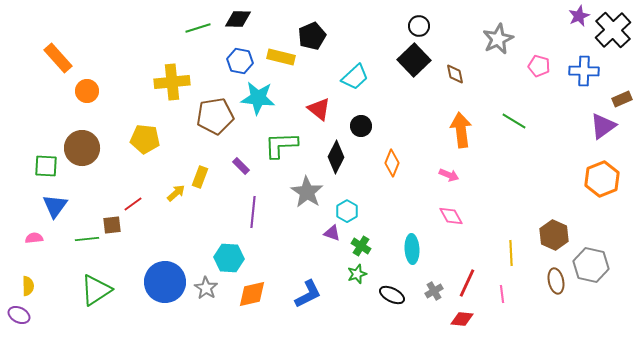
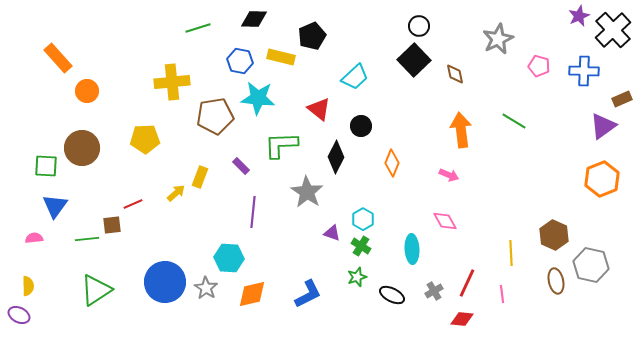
black diamond at (238, 19): moved 16 px right
yellow pentagon at (145, 139): rotated 8 degrees counterclockwise
red line at (133, 204): rotated 12 degrees clockwise
cyan hexagon at (347, 211): moved 16 px right, 8 px down
pink diamond at (451, 216): moved 6 px left, 5 px down
green star at (357, 274): moved 3 px down
